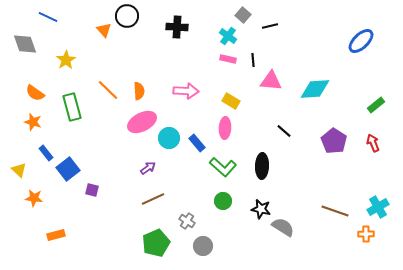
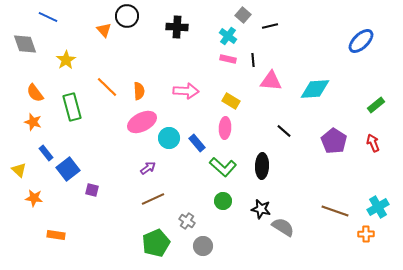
orange line at (108, 90): moved 1 px left, 3 px up
orange semicircle at (35, 93): rotated 18 degrees clockwise
orange rectangle at (56, 235): rotated 24 degrees clockwise
